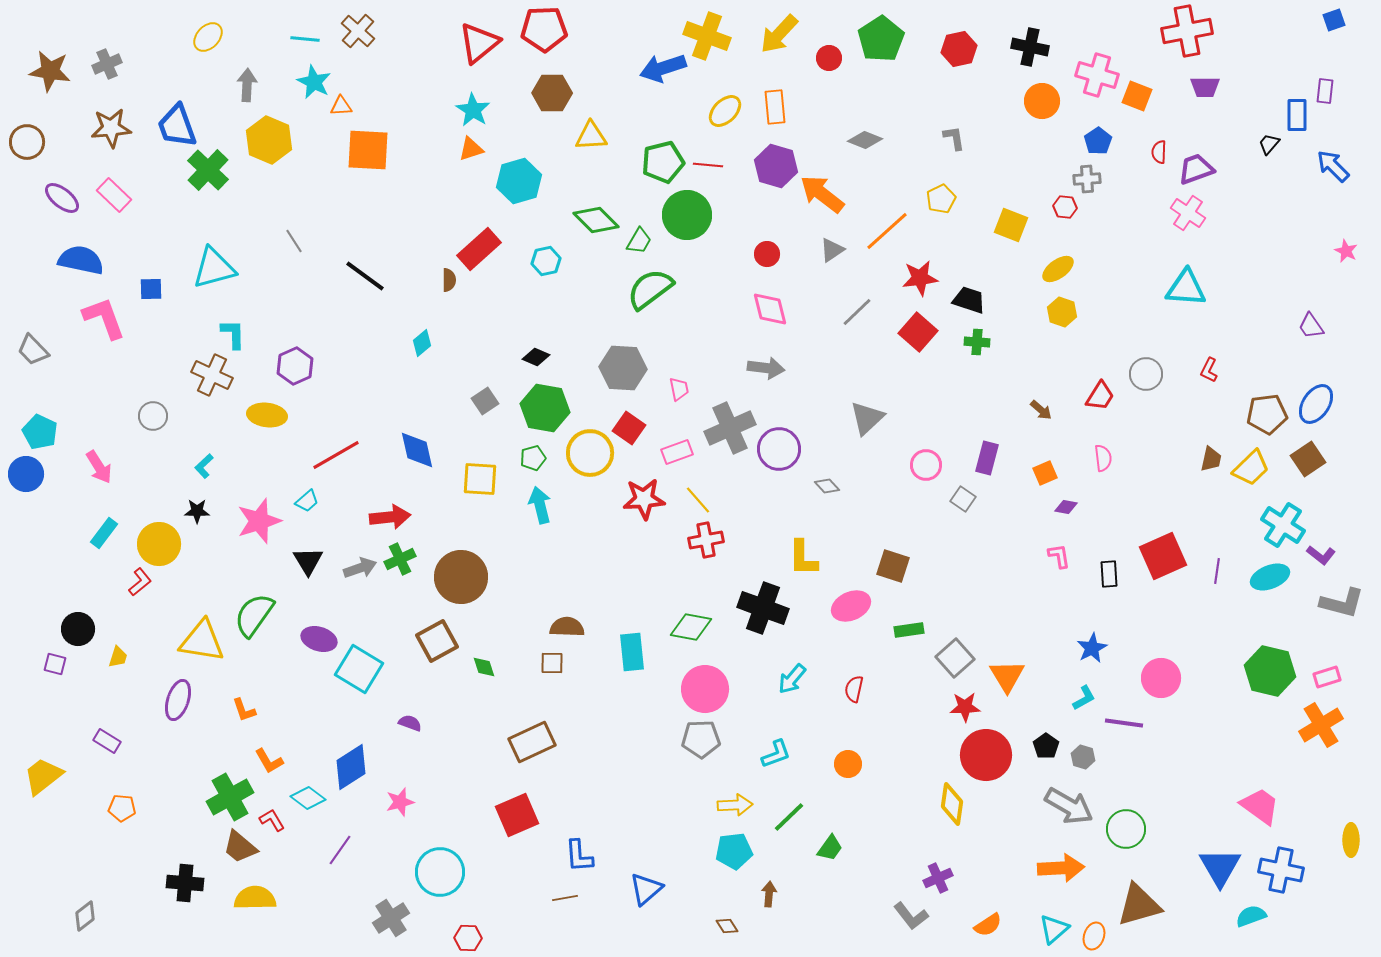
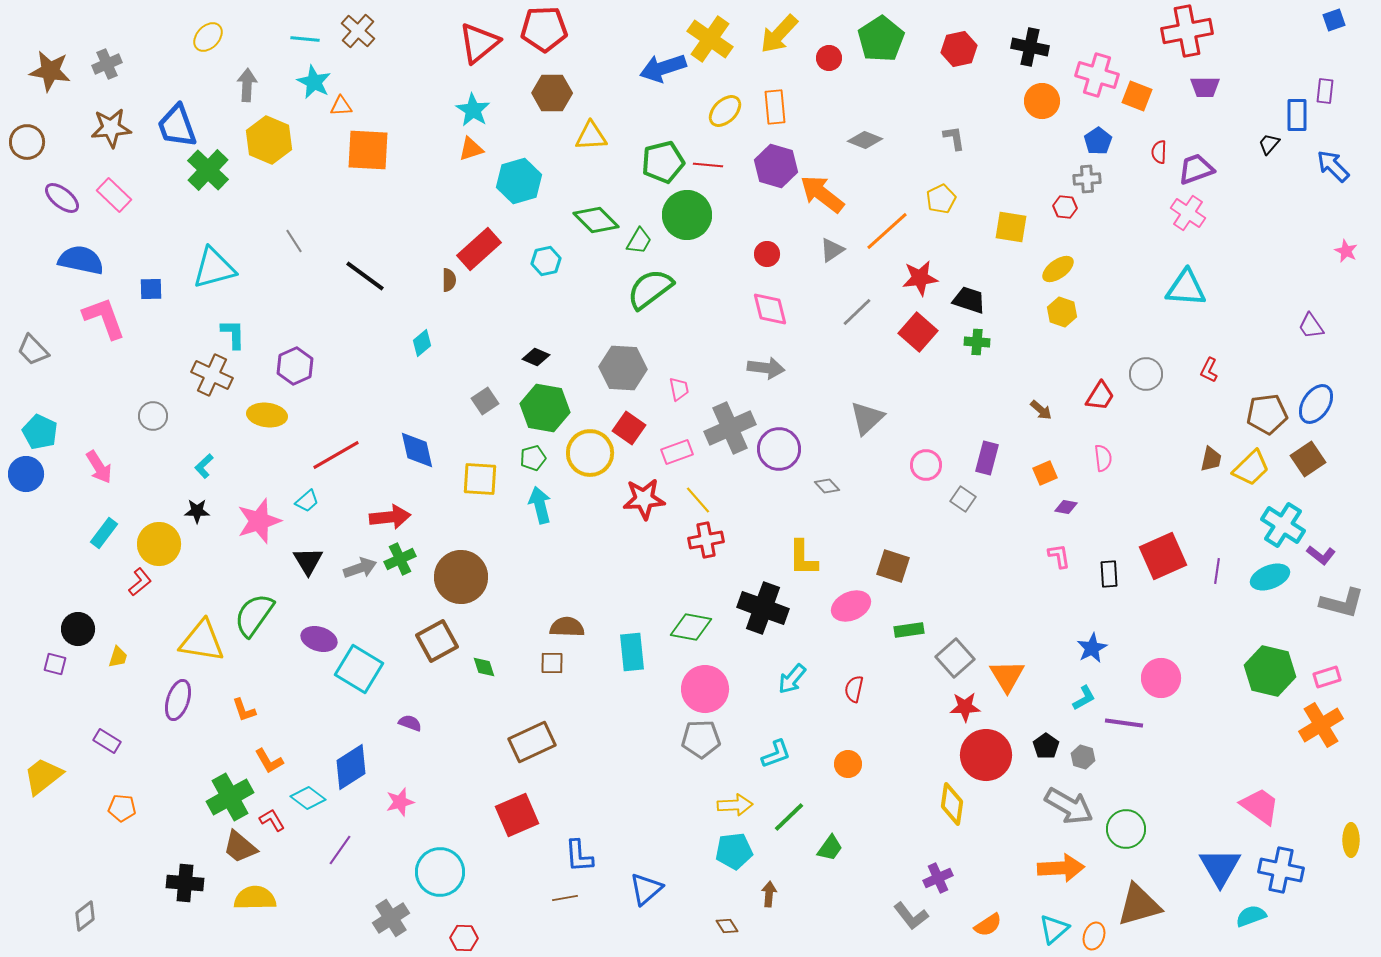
yellow cross at (707, 36): moved 3 px right, 3 px down; rotated 15 degrees clockwise
yellow square at (1011, 225): moved 2 px down; rotated 12 degrees counterclockwise
red hexagon at (468, 938): moved 4 px left
